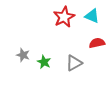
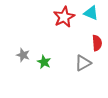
cyan triangle: moved 1 px left, 3 px up
red semicircle: rotated 98 degrees clockwise
gray triangle: moved 9 px right
